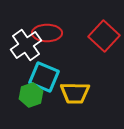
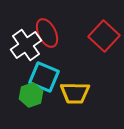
red ellipse: rotated 64 degrees clockwise
